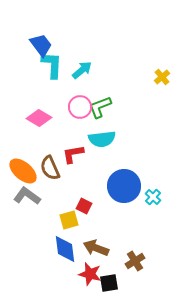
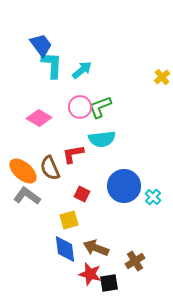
red square: moved 2 px left, 12 px up
